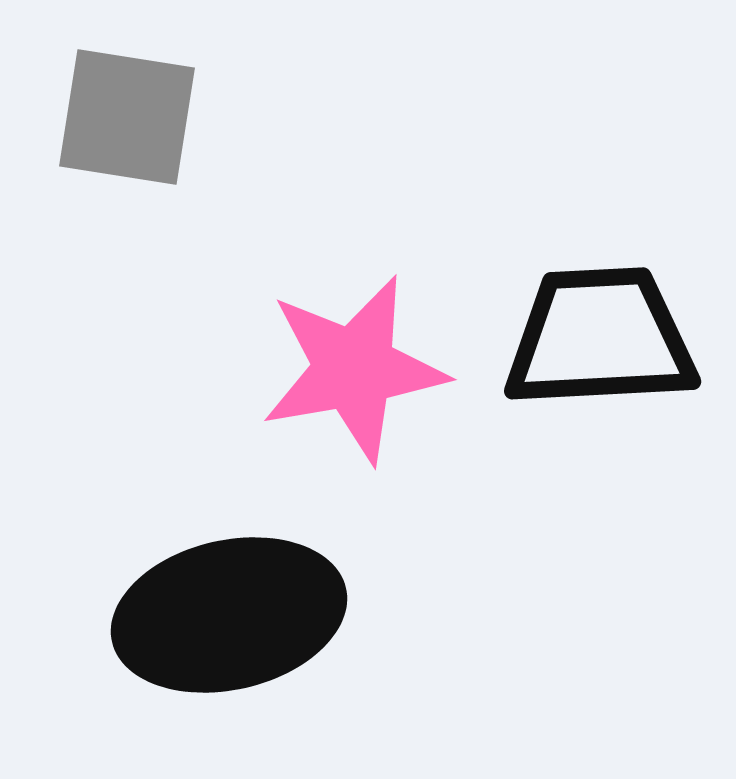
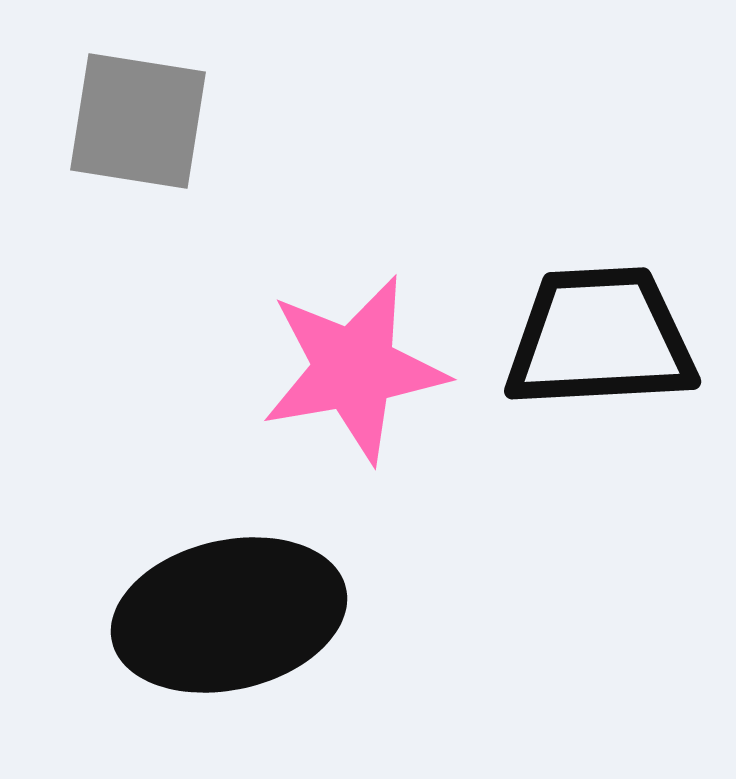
gray square: moved 11 px right, 4 px down
